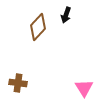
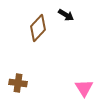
black arrow: rotated 77 degrees counterclockwise
brown diamond: moved 1 px down
